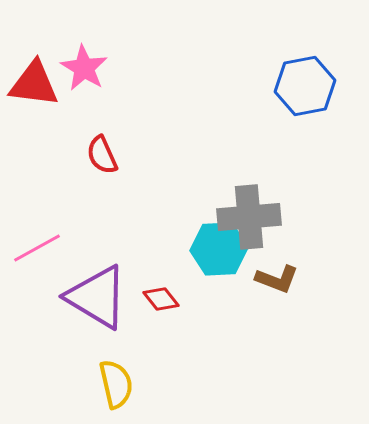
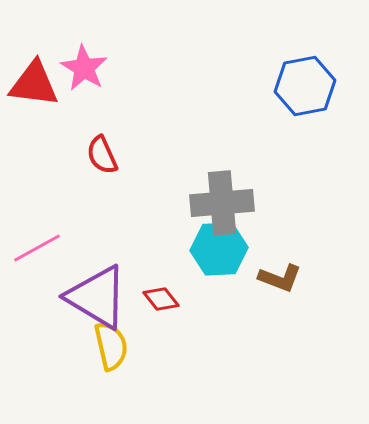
gray cross: moved 27 px left, 14 px up
brown L-shape: moved 3 px right, 1 px up
yellow semicircle: moved 5 px left, 38 px up
